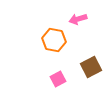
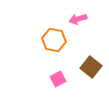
brown square: rotated 25 degrees counterclockwise
